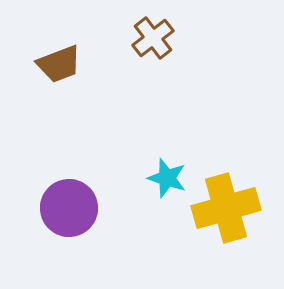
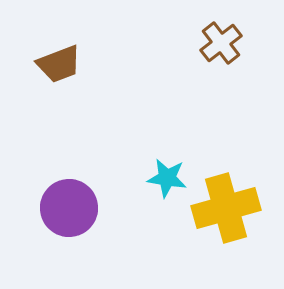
brown cross: moved 68 px right, 5 px down
cyan star: rotated 9 degrees counterclockwise
